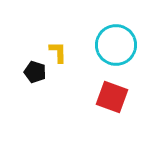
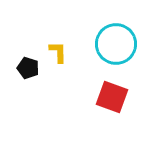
cyan circle: moved 1 px up
black pentagon: moved 7 px left, 4 px up
